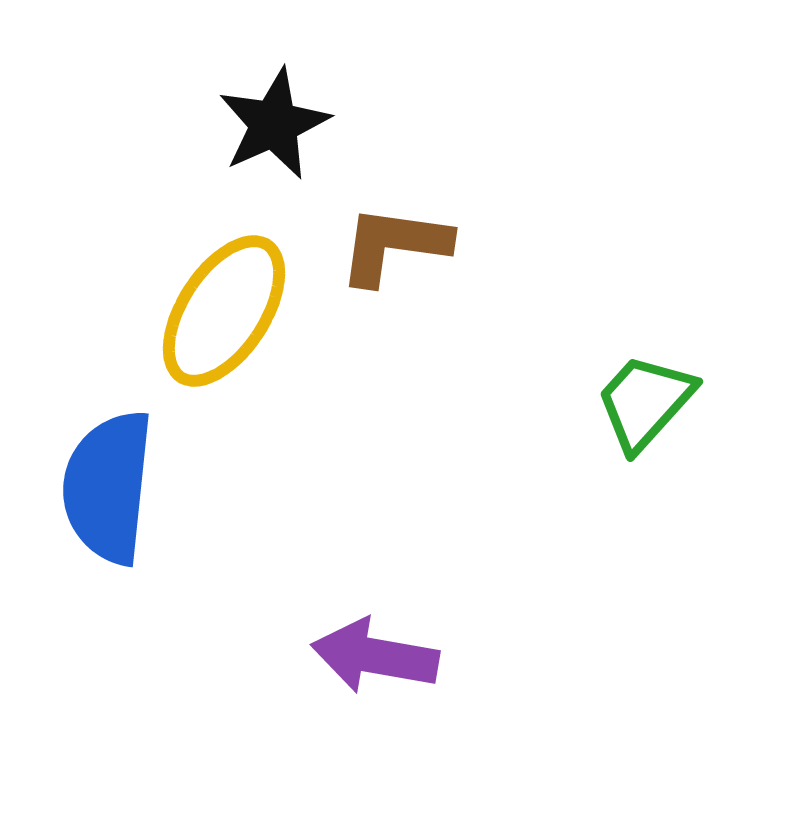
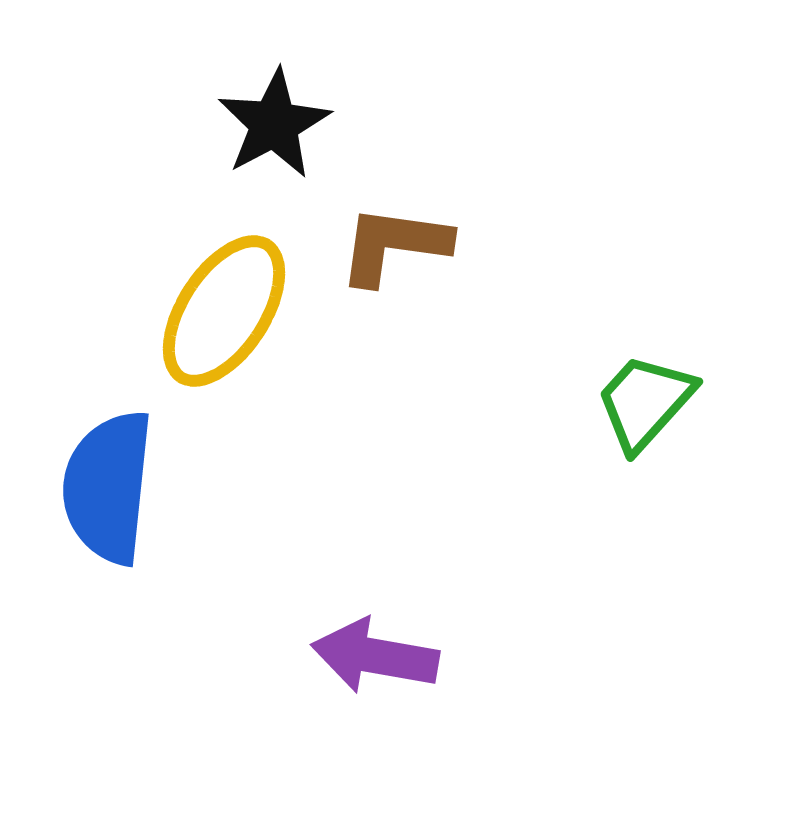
black star: rotated 4 degrees counterclockwise
